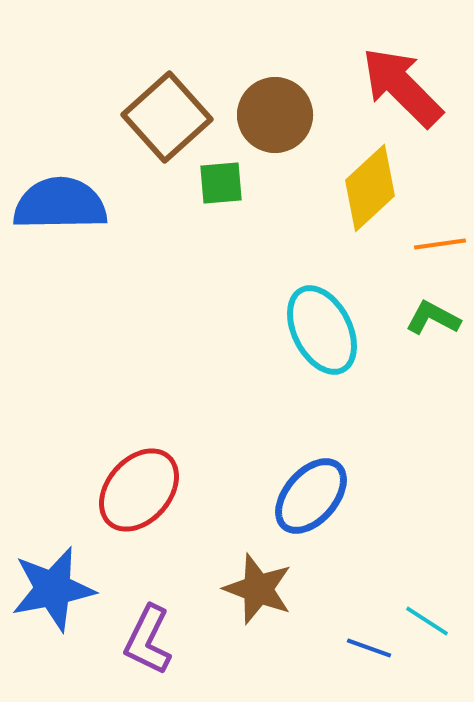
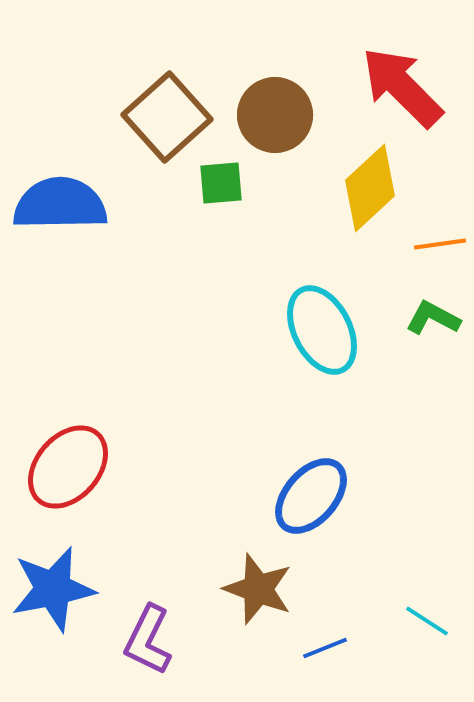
red ellipse: moved 71 px left, 23 px up
blue line: moved 44 px left; rotated 42 degrees counterclockwise
